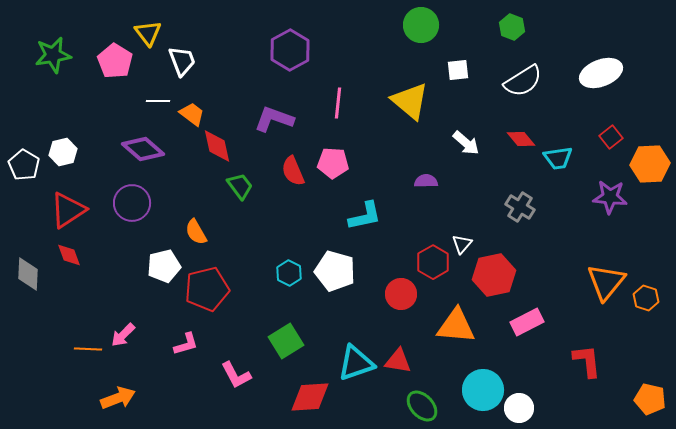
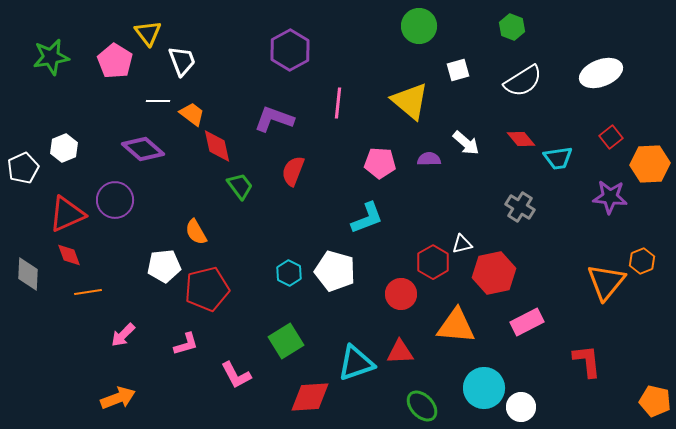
green circle at (421, 25): moved 2 px left, 1 px down
green star at (53, 55): moved 2 px left, 2 px down
white square at (458, 70): rotated 10 degrees counterclockwise
white hexagon at (63, 152): moved 1 px right, 4 px up; rotated 8 degrees counterclockwise
pink pentagon at (333, 163): moved 47 px right
white pentagon at (24, 165): moved 1 px left, 3 px down; rotated 16 degrees clockwise
red semicircle at (293, 171): rotated 44 degrees clockwise
purple semicircle at (426, 181): moved 3 px right, 22 px up
purple circle at (132, 203): moved 17 px left, 3 px up
red triangle at (68, 210): moved 1 px left, 4 px down; rotated 9 degrees clockwise
cyan L-shape at (365, 216): moved 2 px right, 2 px down; rotated 9 degrees counterclockwise
white triangle at (462, 244): rotated 35 degrees clockwise
white pentagon at (164, 266): rotated 8 degrees clockwise
red hexagon at (494, 275): moved 2 px up
orange hexagon at (646, 298): moved 4 px left, 37 px up; rotated 20 degrees clockwise
orange line at (88, 349): moved 57 px up; rotated 12 degrees counterclockwise
red triangle at (398, 361): moved 2 px right, 9 px up; rotated 12 degrees counterclockwise
cyan circle at (483, 390): moved 1 px right, 2 px up
orange pentagon at (650, 399): moved 5 px right, 2 px down
white circle at (519, 408): moved 2 px right, 1 px up
